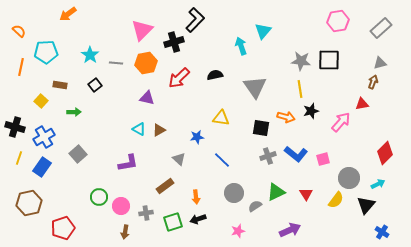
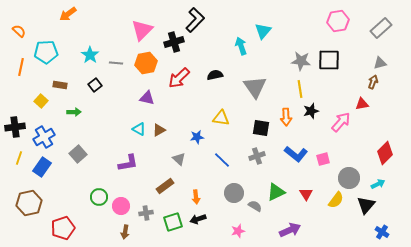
orange arrow at (286, 117): rotated 72 degrees clockwise
black cross at (15, 127): rotated 24 degrees counterclockwise
gray cross at (268, 156): moved 11 px left
gray semicircle at (255, 206): rotated 64 degrees clockwise
